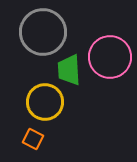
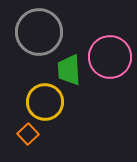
gray circle: moved 4 px left
orange square: moved 5 px left, 5 px up; rotated 20 degrees clockwise
